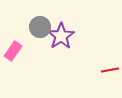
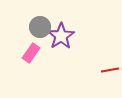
pink rectangle: moved 18 px right, 2 px down
